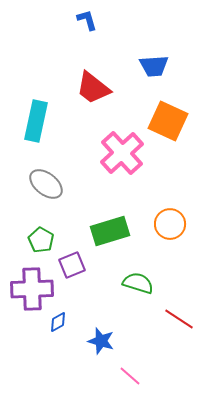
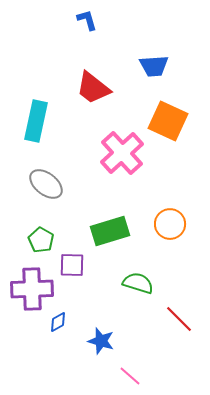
purple square: rotated 24 degrees clockwise
red line: rotated 12 degrees clockwise
